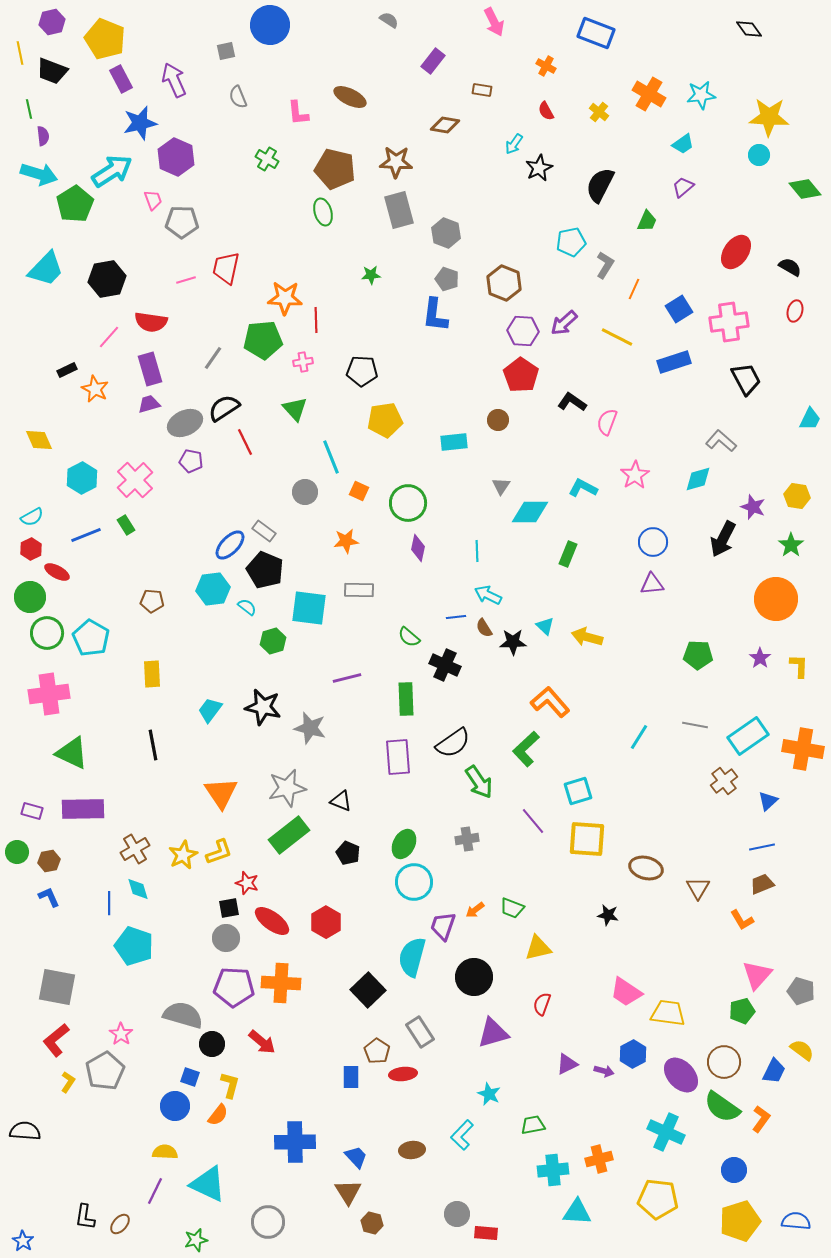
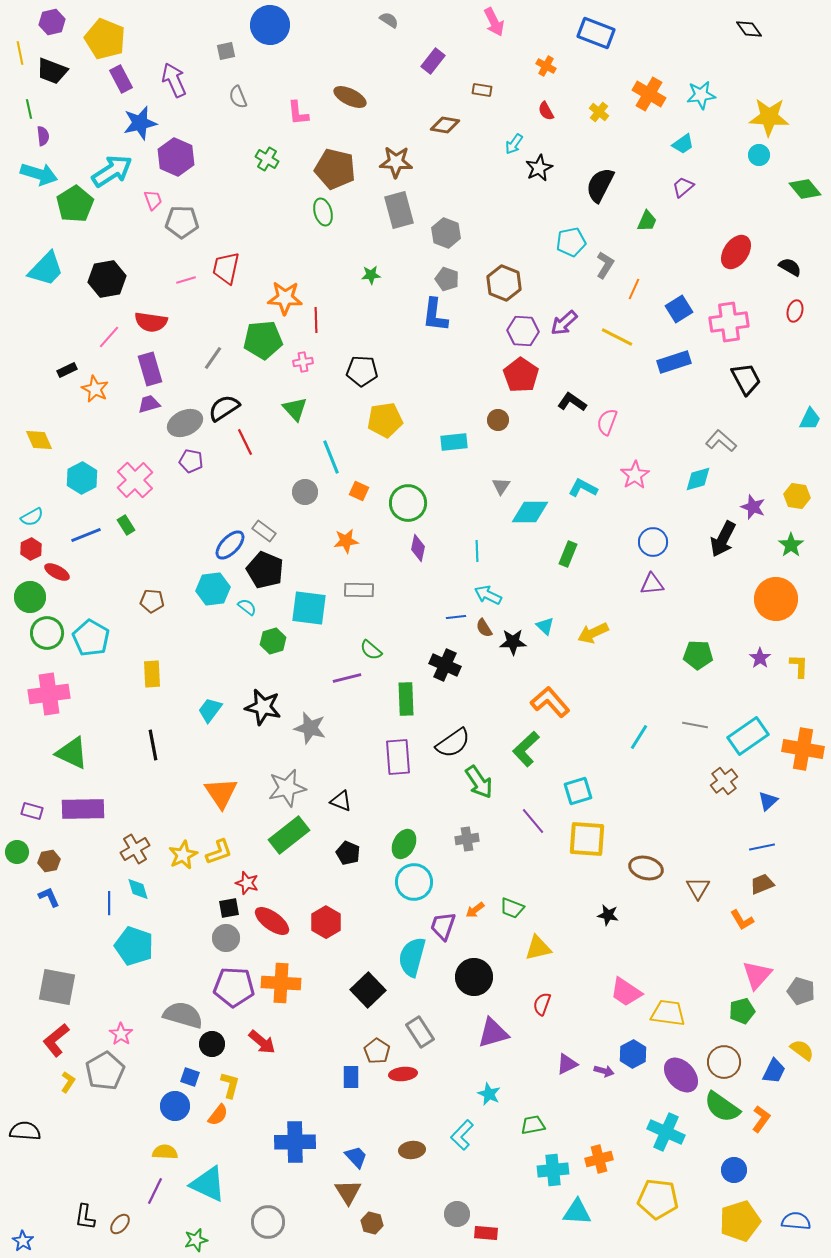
green semicircle at (409, 637): moved 38 px left, 13 px down
yellow arrow at (587, 637): moved 6 px right, 4 px up; rotated 40 degrees counterclockwise
